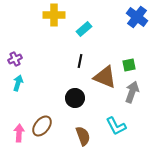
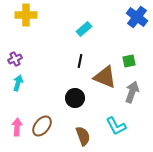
yellow cross: moved 28 px left
green square: moved 4 px up
pink arrow: moved 2 px left, 6 px up
